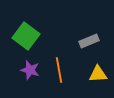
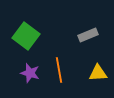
gray rectangle: moved 1 px left, 6 px up
purple star: moved 3 px down
yellow triangle: moved 1 px up
